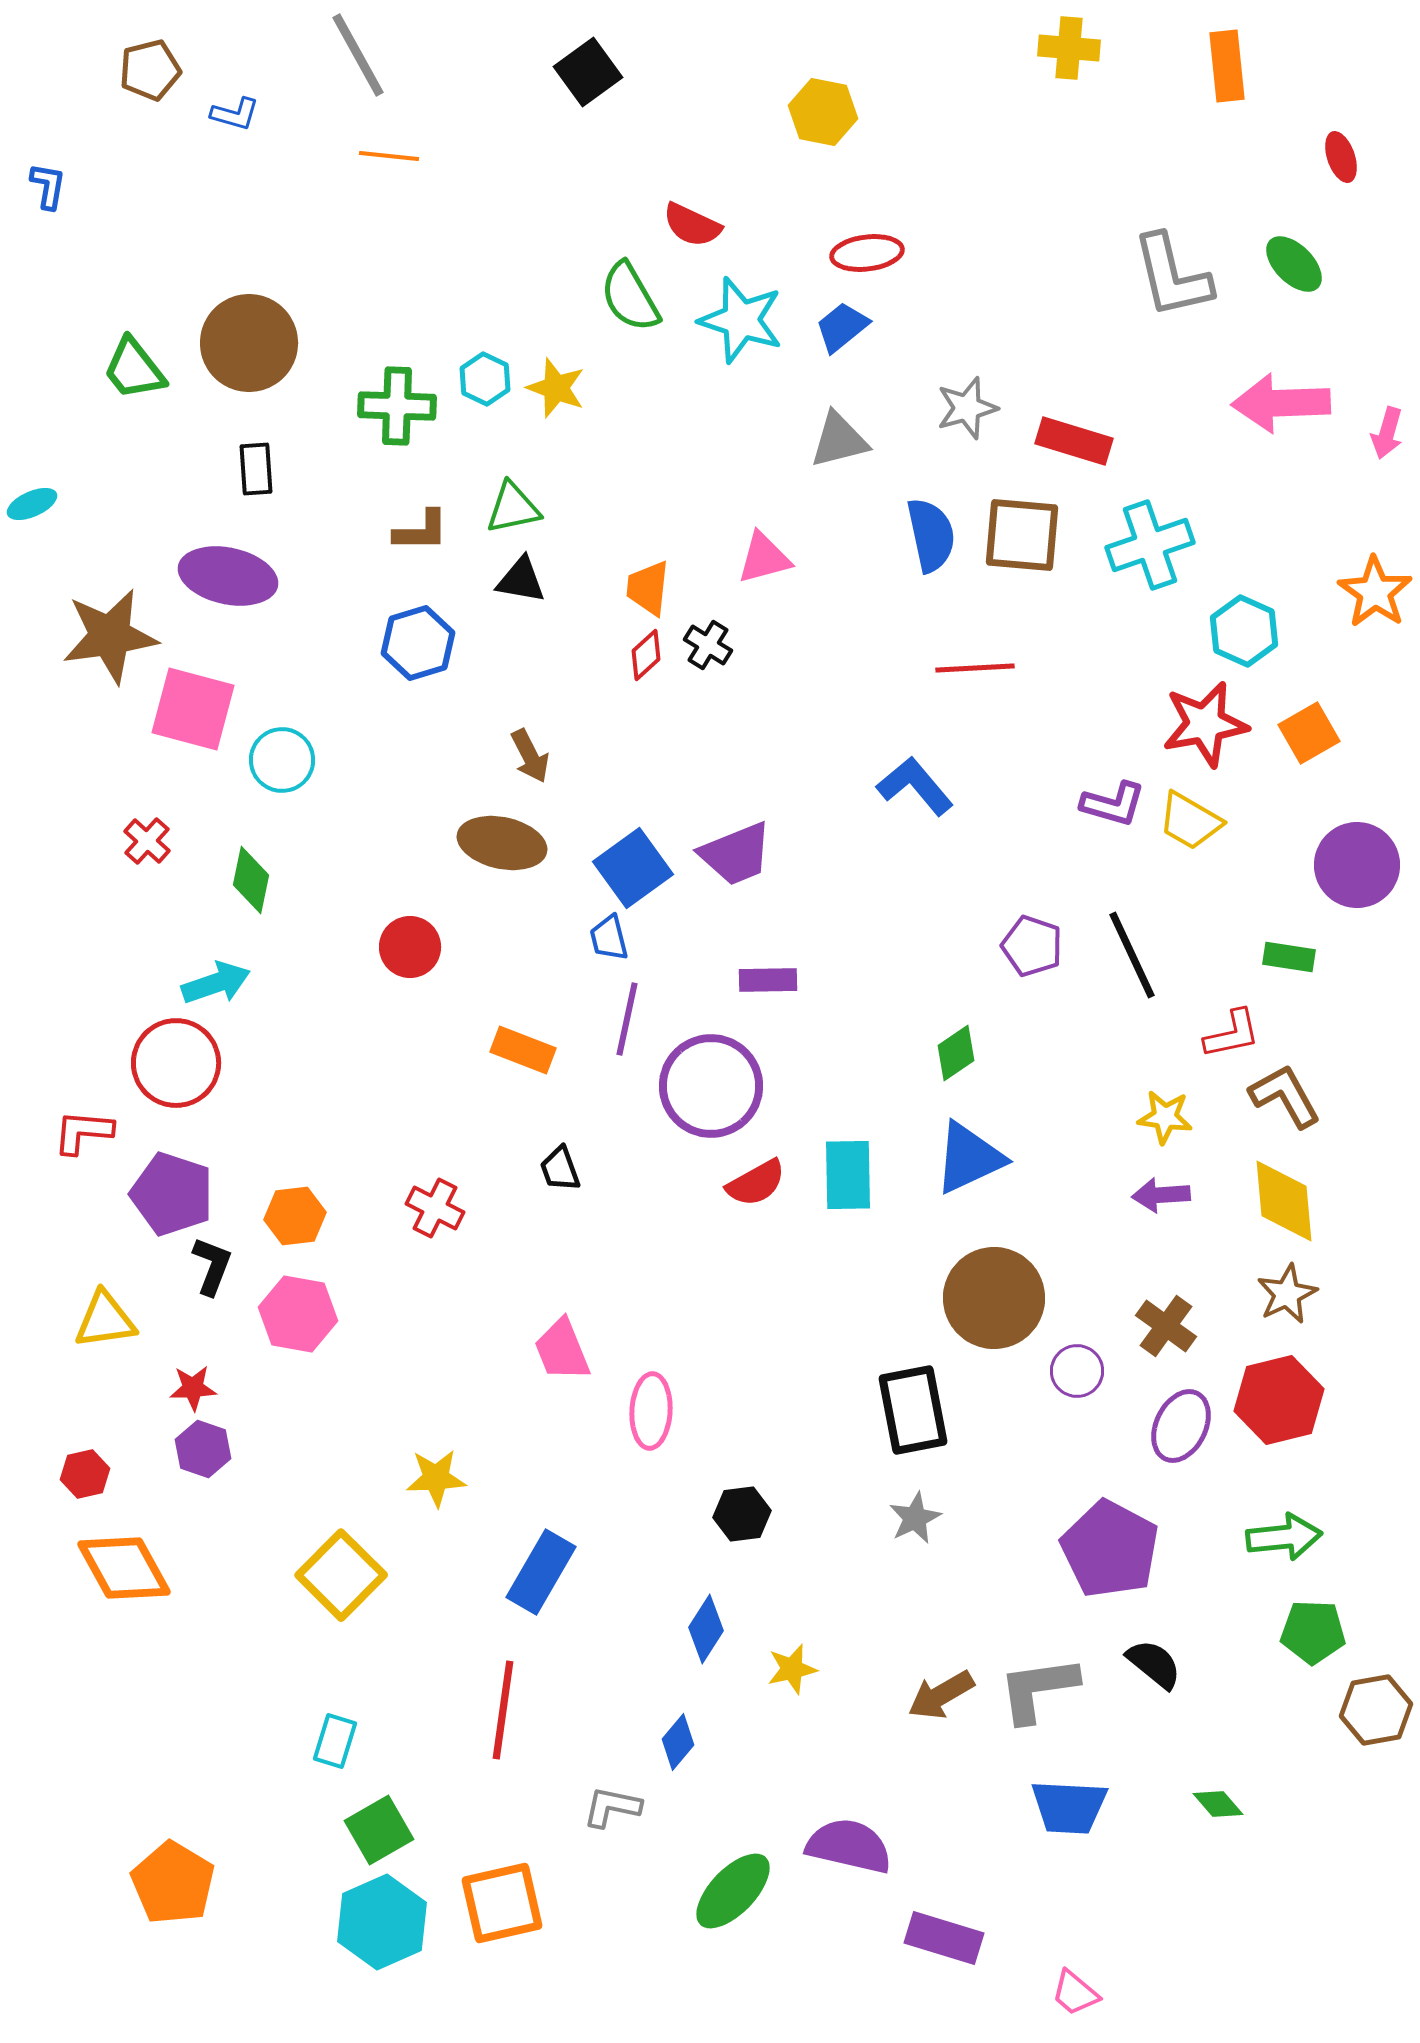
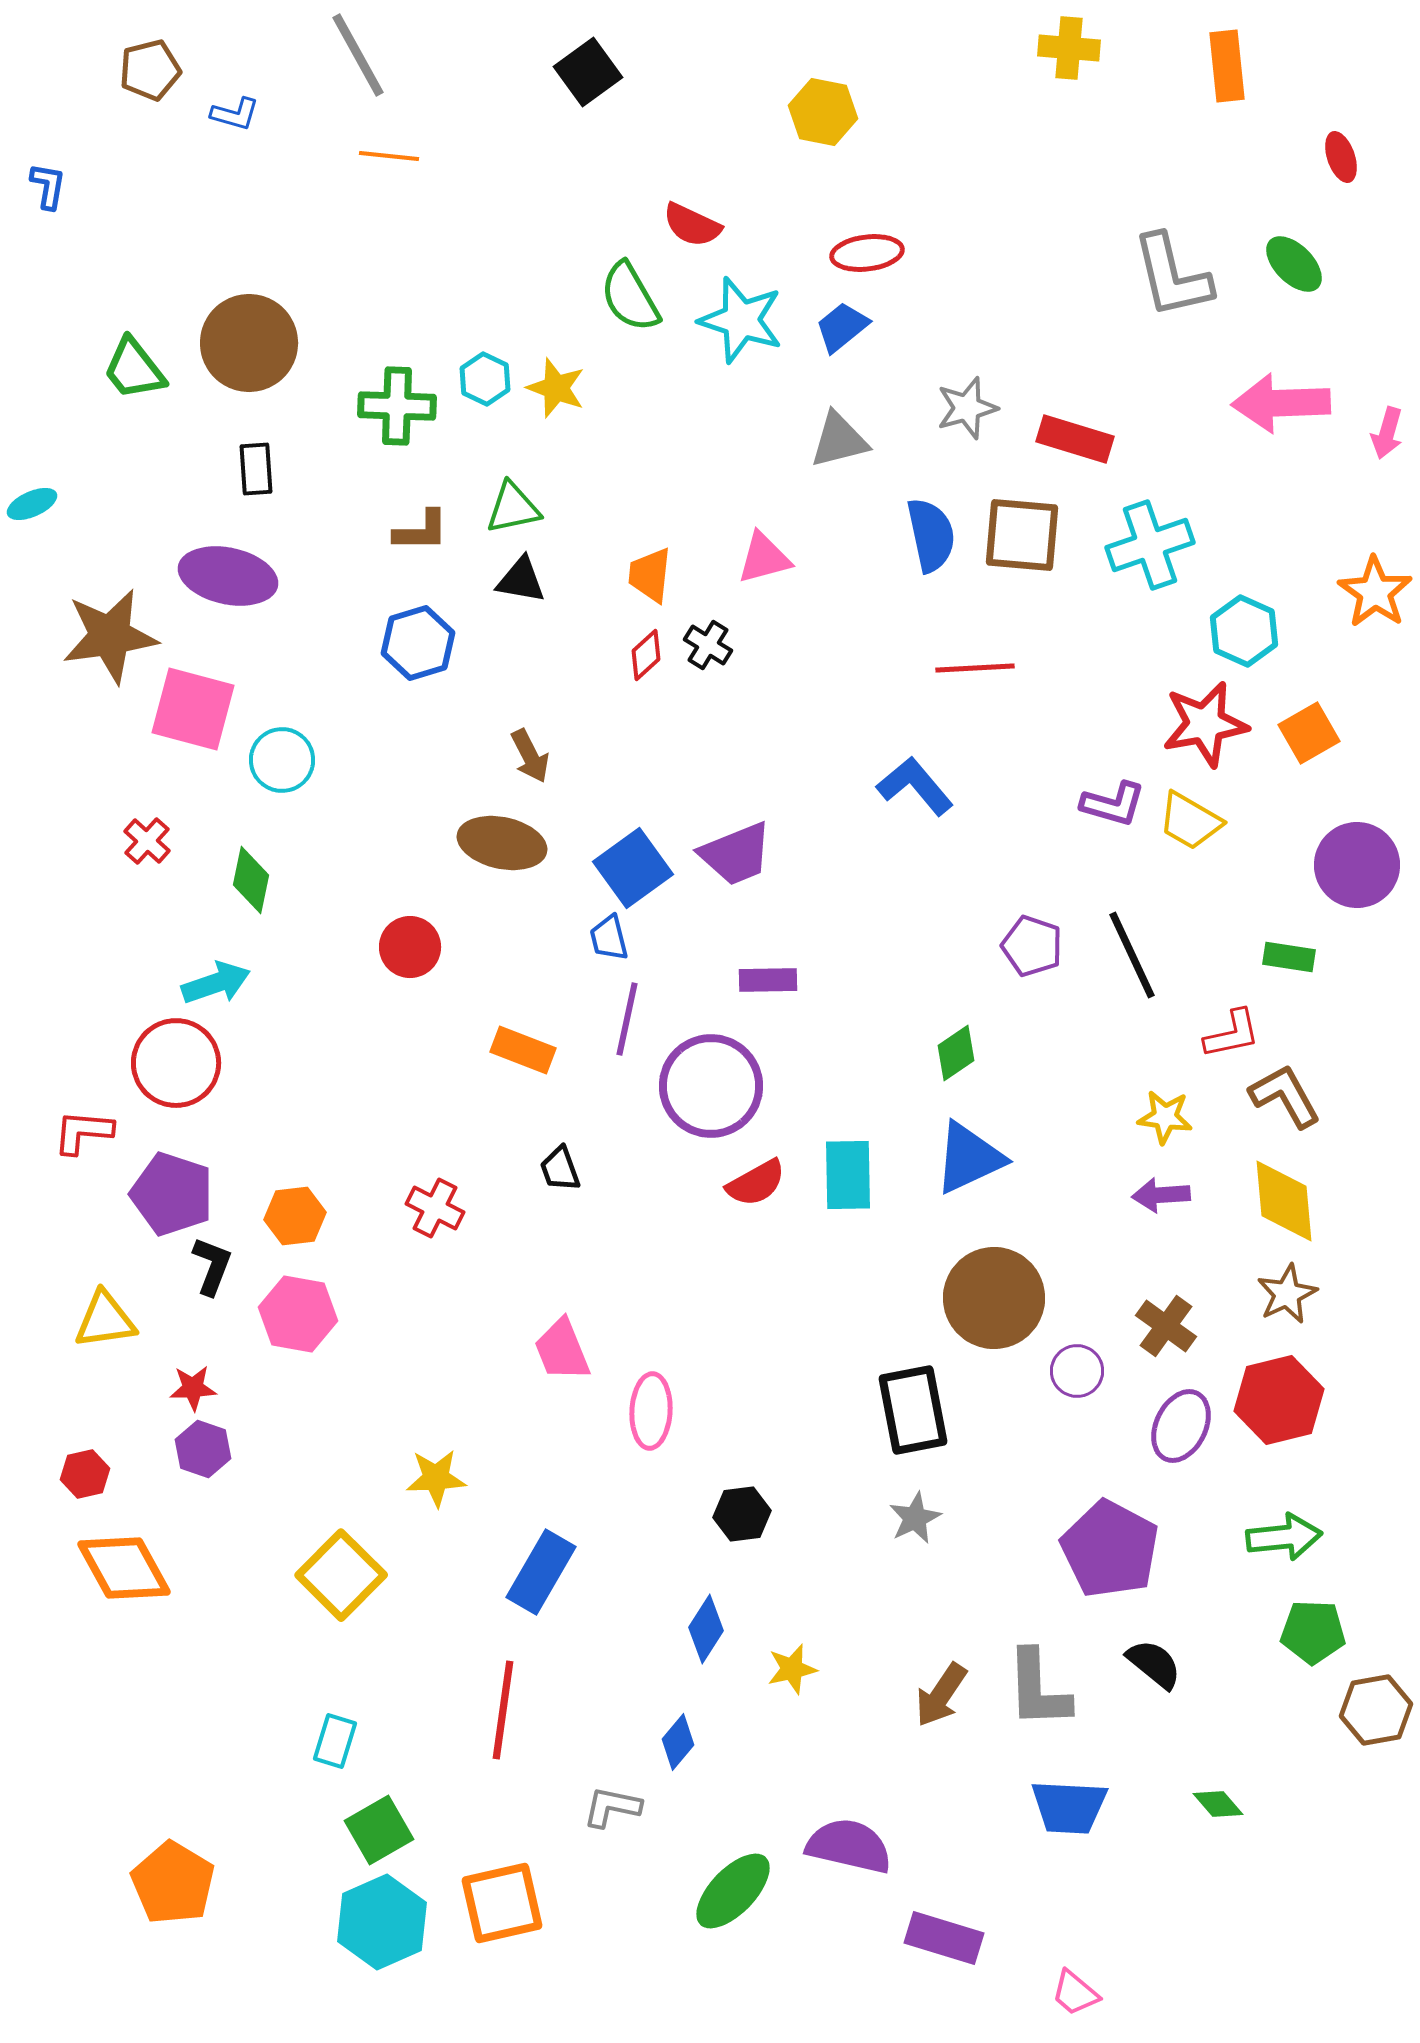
red rectangle at (1074, 441): moved 1 px right, 2 px up
orange trapezoid at (648, 588): moved 2 px right, 13 px up
gray L-shape at (1038, 1689): rotated 84 degrees counterclockwise
brown arrow at (941, 1695): rotated 26 degrees counterclockwise
